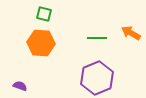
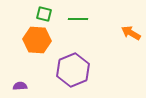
green line: moved 19 px left, 19 px up
orange hexagon: moved 4 px left, 3 px up
purple hexagon: moved 24 px left, 8 px up
purple semicircle: rotated 24 degrees counterclockwise
